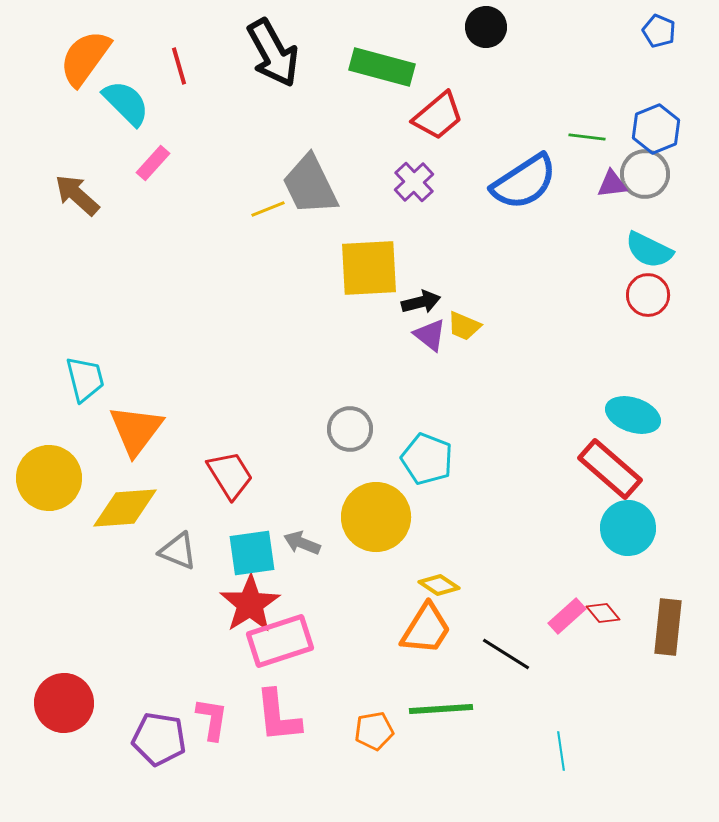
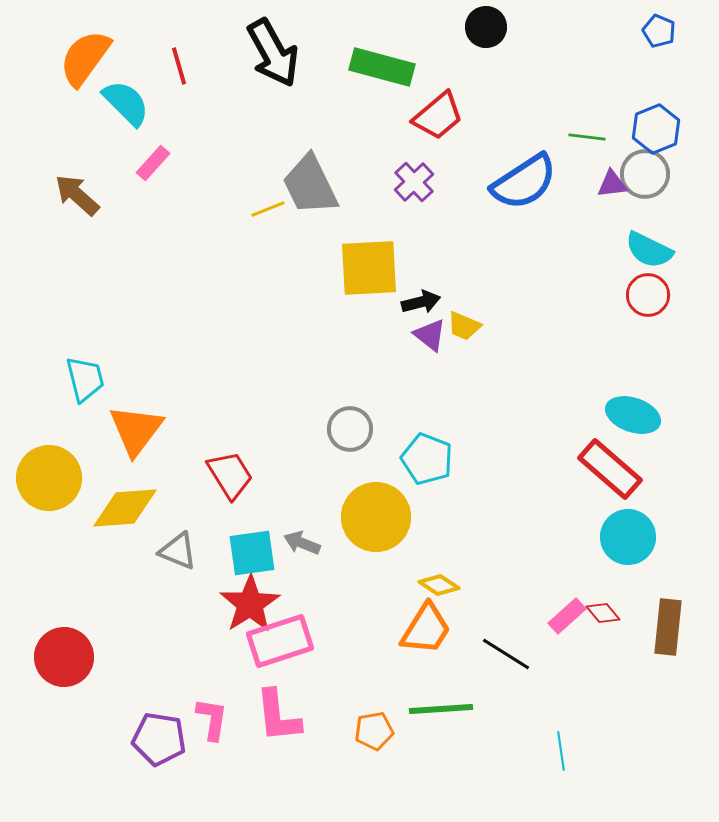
cyan circle at (628, 528): moved 9 px down
red circle at (64, 703): moved 46 px up
